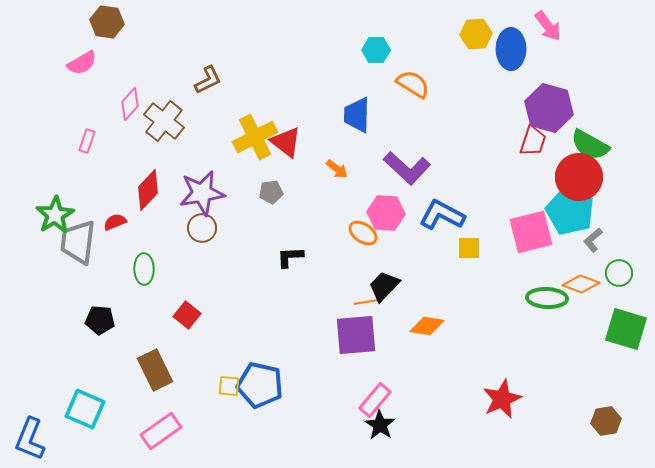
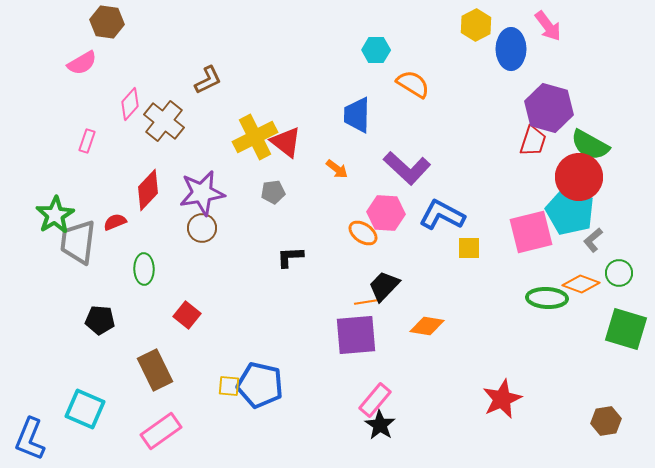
yellow hexagon at (476, 34): moved 9 px up; rotated 24 degrees counterclockwise
gray pentagon at (271, 192): moved 2 px right
